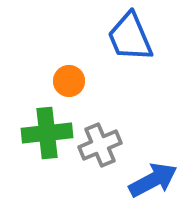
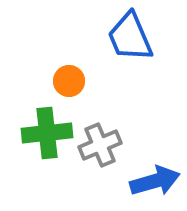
blue arrow: moved 2 px right, 1 px down; rotated 12 degrees clockwise
